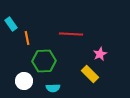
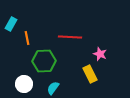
cyan rectangle: rotated 64 degrees clockwise
red line: moved 1 px left, 3 px down
pink star: rotated 24 degrees counterclockwise
yellow rectangle: rotated 18 degrees clockwise
white circle: moved 3 px down
cyan semicircle: rotated 128 degrees clockwise
